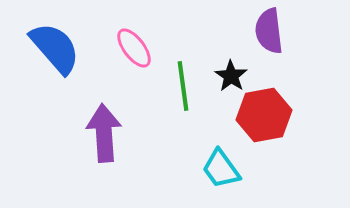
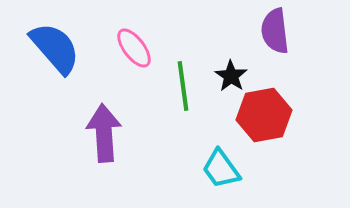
purple semicircle: moved 6 px right
